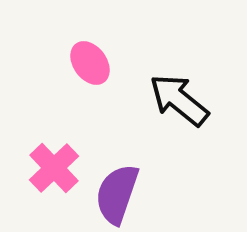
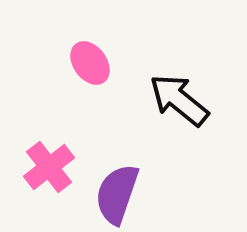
pink cross: moved 5 px left, 1 px up; rotated 6 degrees clockwise
